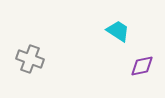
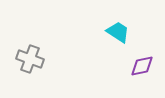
cyan trapezoid: moved 1 px down
